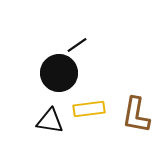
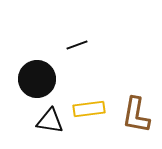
black line: rotated 15 degrees clockwise
black circle: moved 22 px left, 6 px down
